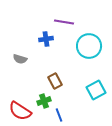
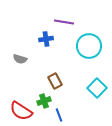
cyan square: moved 1 px right, 2 px up; rotated 18 degrees counterclockwise
red semicircle: moved 1 px right
